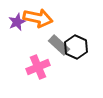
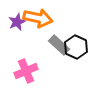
pink cross: moved 12 px left, 4 px down
